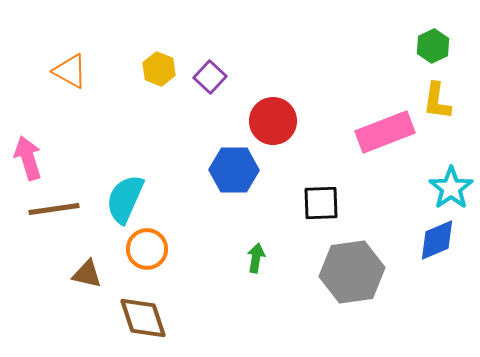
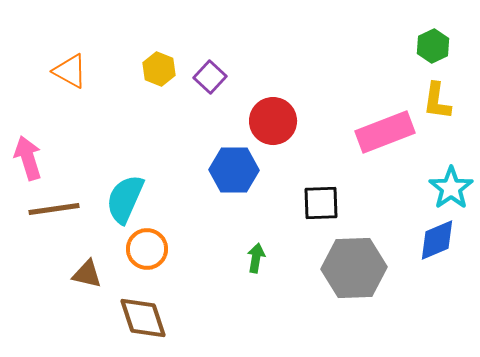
gray hexagon: moved 2 px right, 4 px up; rotated 6 degrees clockwise
